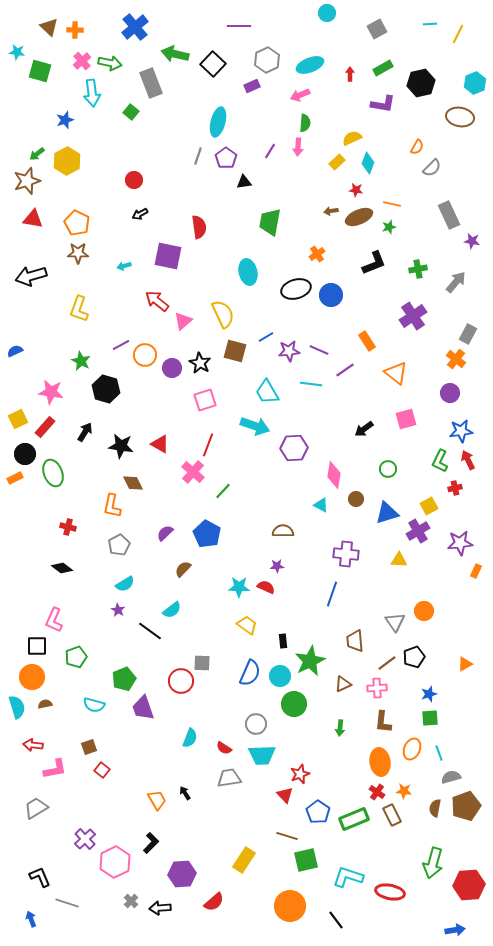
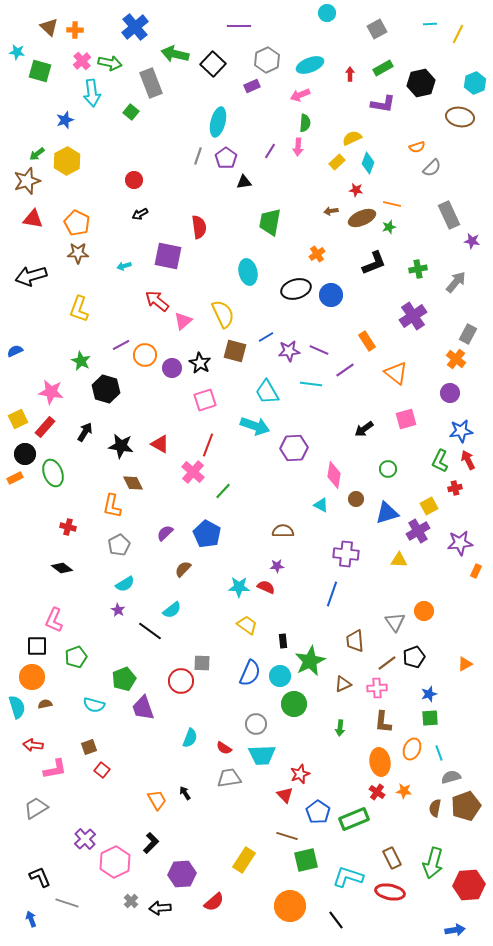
orange semicircle at (417, 147): rotated 42 degrees clockwise
brown ellipse at (359, 217): moved 3 px right, 1 px down
brown rectangle at (392, 815): moved 43 px down
